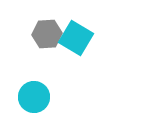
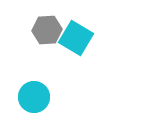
gray hexagon: moved 4 px up
